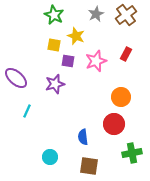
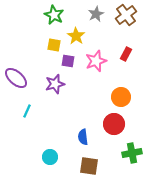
yellow star: rotated 12 degrees clockwise
